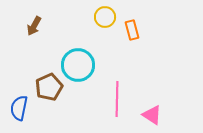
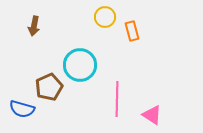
brown arrow: rotated 18 degrees counterclockwise
orange rectangle: moved 1 px down
cyan circle: moved 2 px right
blue semicircle: moved 3 px right, 1 px down; rotated 85 degrees counterclockwise
